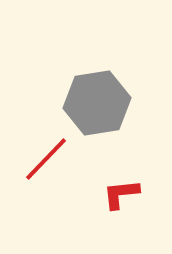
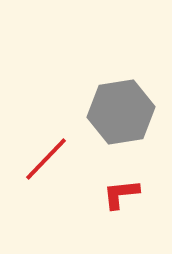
gray hexagon: moved 24 px right, 9 px down
